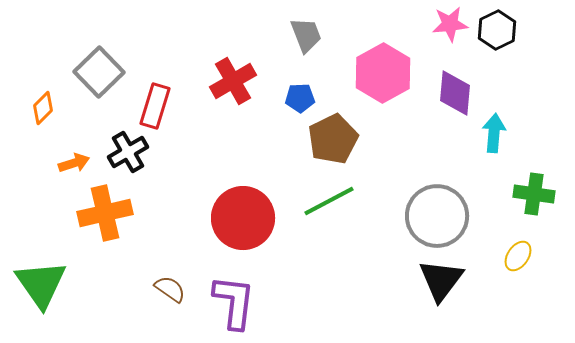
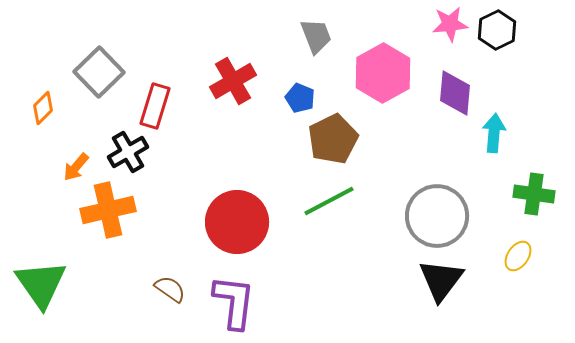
gray trapezoid: moved 10 px right, 1 px down
blue pentagon: rotated 24 degrees clockwise
orange arrow: moved 2 px right, 4 px down; rotated 148 degrees clockwise
orange cross: moved 3 px right, 3 px up
red circle: moved 6 px left, 4 px down
